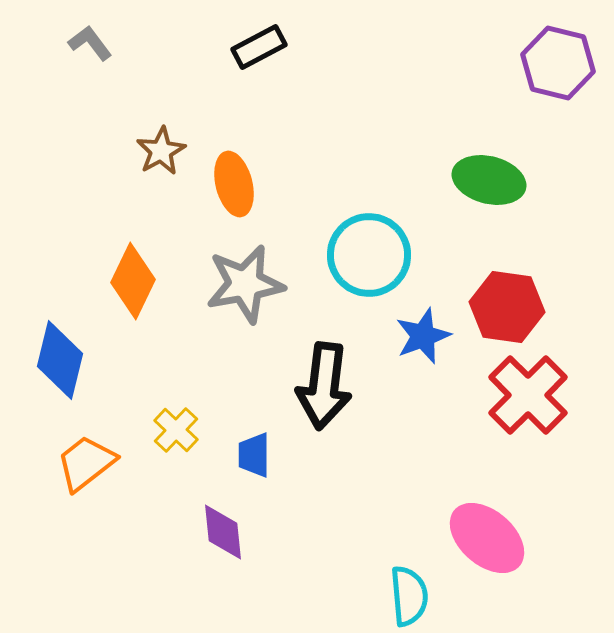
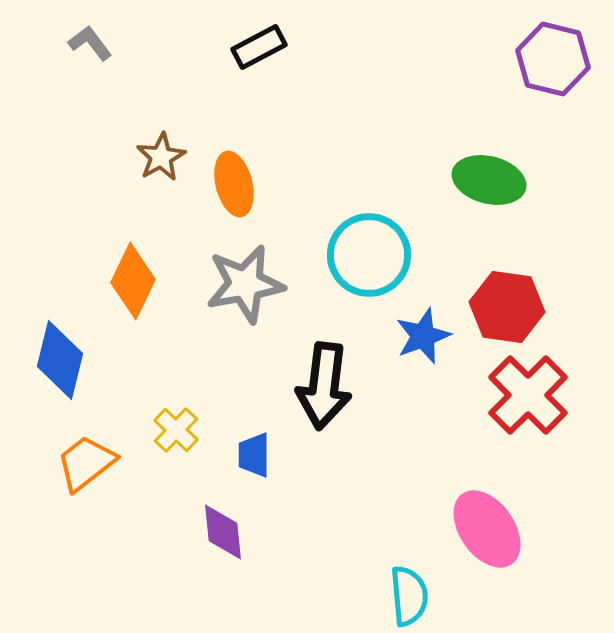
purple hexagon: moved 5 px left, 4 px up
brown star: moved 6 px down
pink ellipse: moved 9 px up; rotated 14 degrees clockwise
